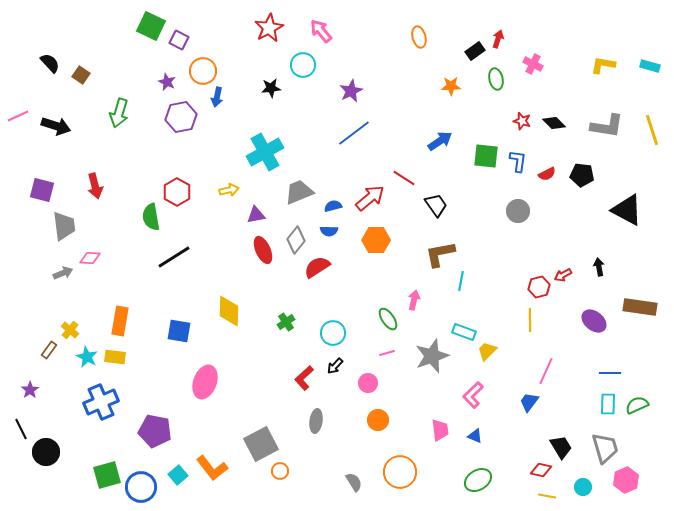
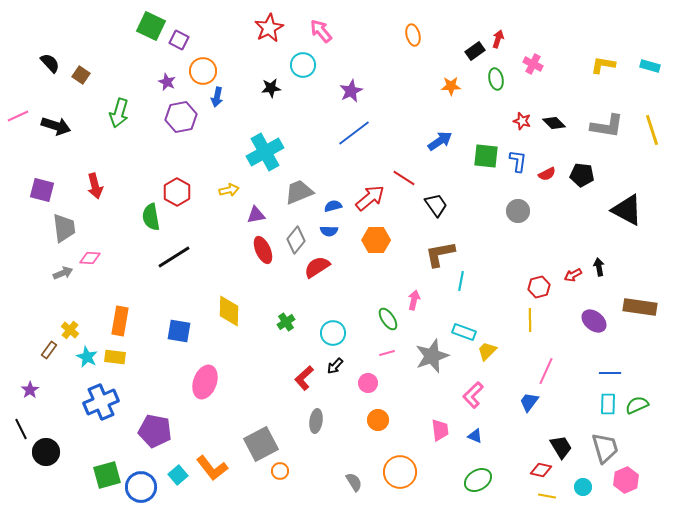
orange ellipse at (419, 37): moved 6 px left, 2 px up
gray trapezoid at (64, 226): moved 2 px down
red arrow at (563, 275): moved 10 px right
